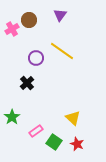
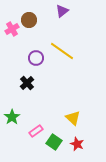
purple triangle: moved 2 px right, 4 px up; rotated 16 degrees clockwise
